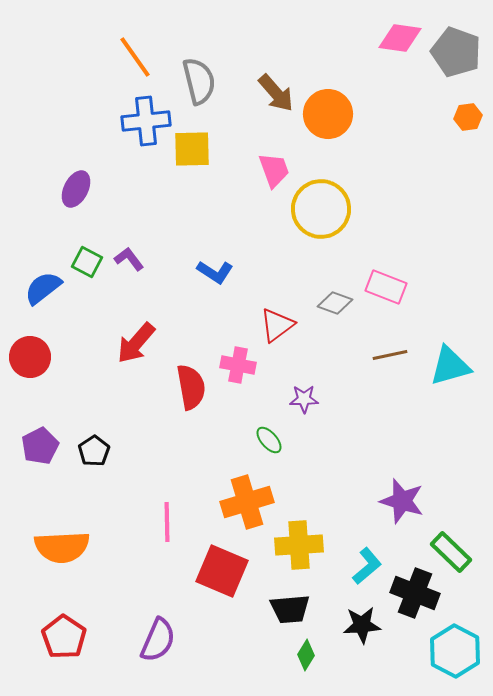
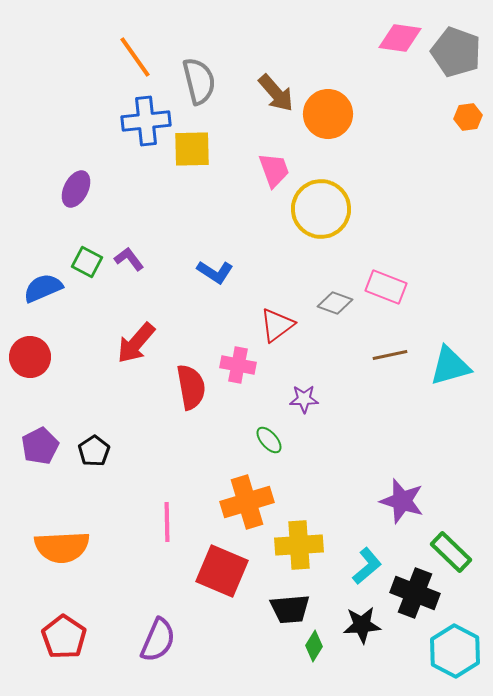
blue semicircle at (43, 288): rotated 15 degrees clockwise
green diamond at (306, 655): moved 8 px right, 9 px up
